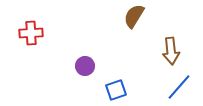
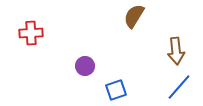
brown arrow: moved 5 px right
